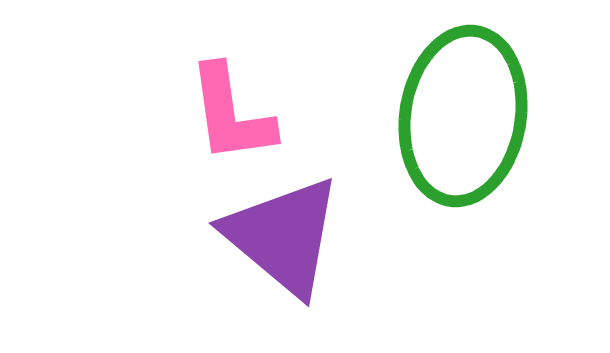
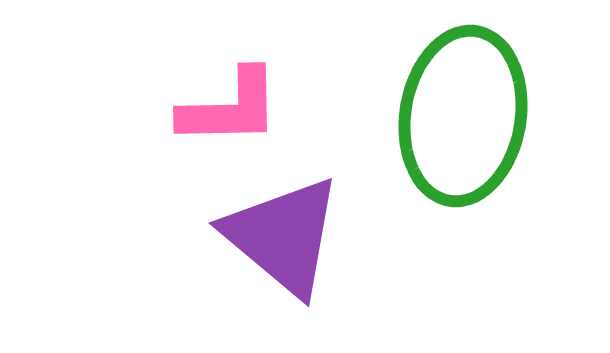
pink L-shape: moved 1 px left, 6 px up; rotated 83 degrees counterclockwise
